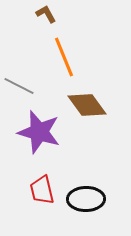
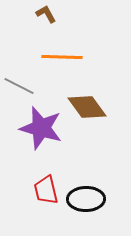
orange line: moved 2 px left; rotated 66 degrees counterclockwise
brown diamond: moved 2 px down
purple star: moved 2 px right, 4 px up
red trapezoid: moved 4 px right
